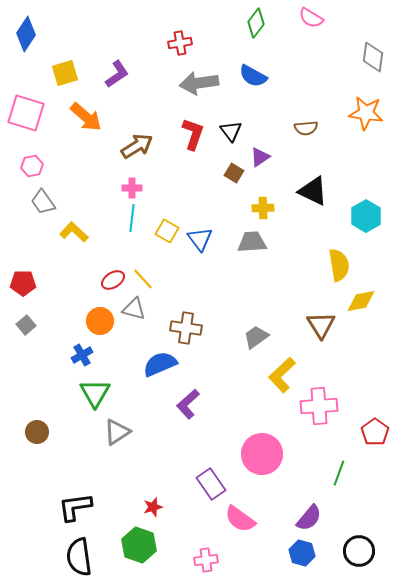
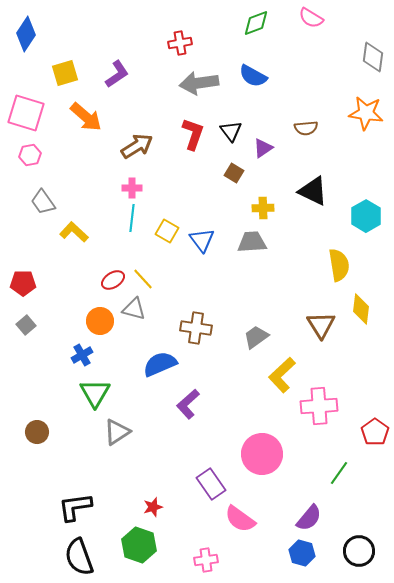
green diamond at (256, 23): rotated 32 degrees clockwise
purple triangle at (260, 157): moved 3 px right, 9 px up
pink hexagon at (32, 166): moved 2 px left, 11 px up
blue triangle at (200, 239): moved 2 px right, 1 px down
yellow diamond at (361, 301): moved 8 px down; rotated 72 degrees counterclockwise
brown cross at (186, 328): moved 10 px right
green line at (339, 473): rotated 15 degrees clockwise
black semicircle at (79, 557): rotated 12 degrees counterclockwise
